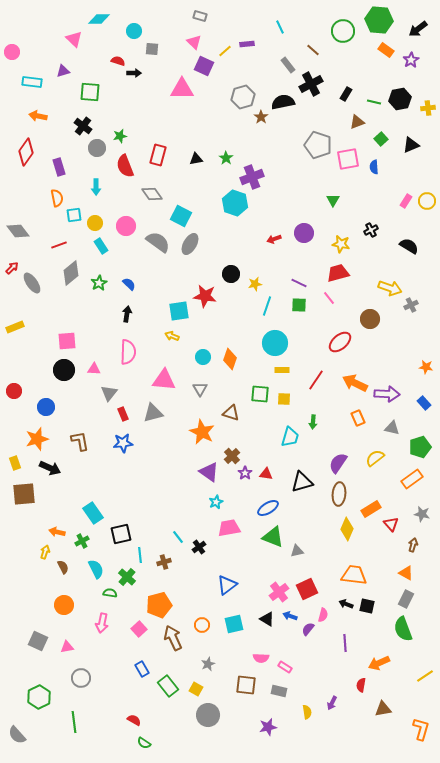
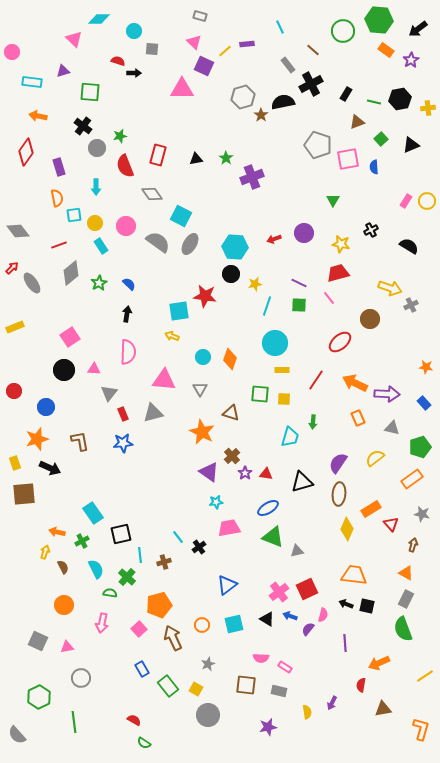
brown star at (261, 117): moved 2 px up
cyan hexagon at (235, 203): moved 44 px down; rotated 15 degrees counterclockwise
pink square at (67, 341): moved 3 px right, 4 px up; rotated 30 degrees counterclockwise
cyan star at (216, 502): rotated 16 degrees clockwise
